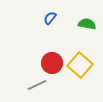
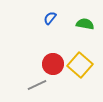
green semicircle: moved 2 px left
red circle: moved 1 px right, 1 px down
